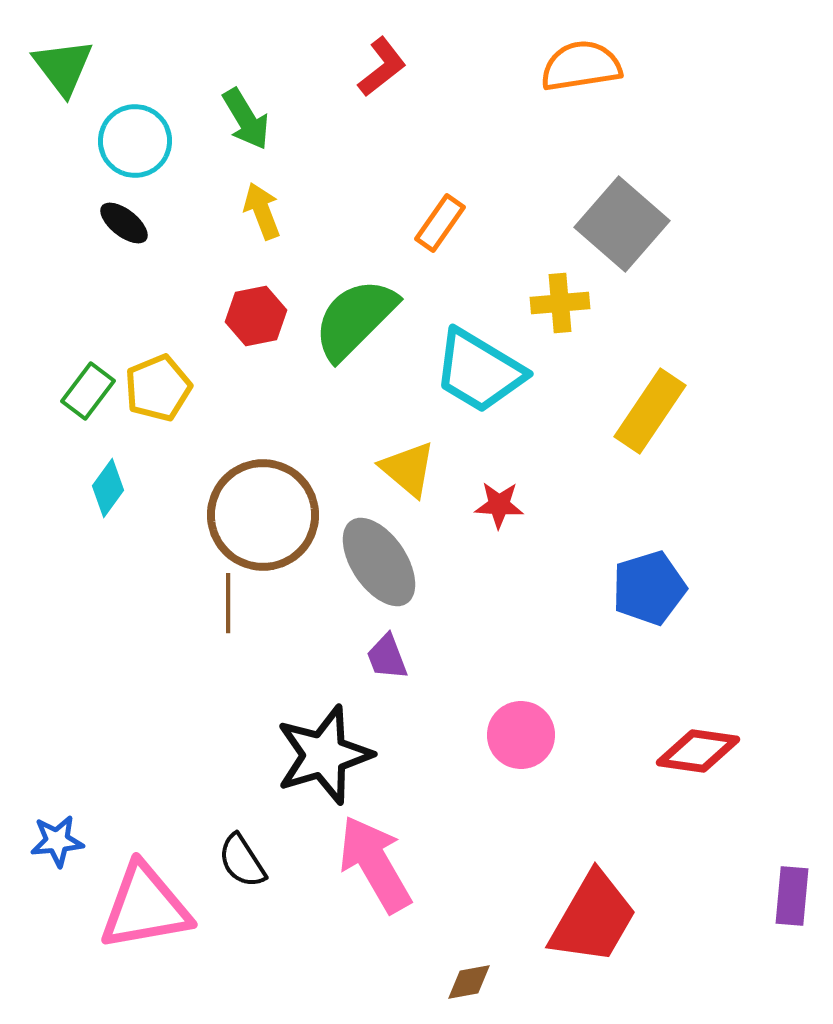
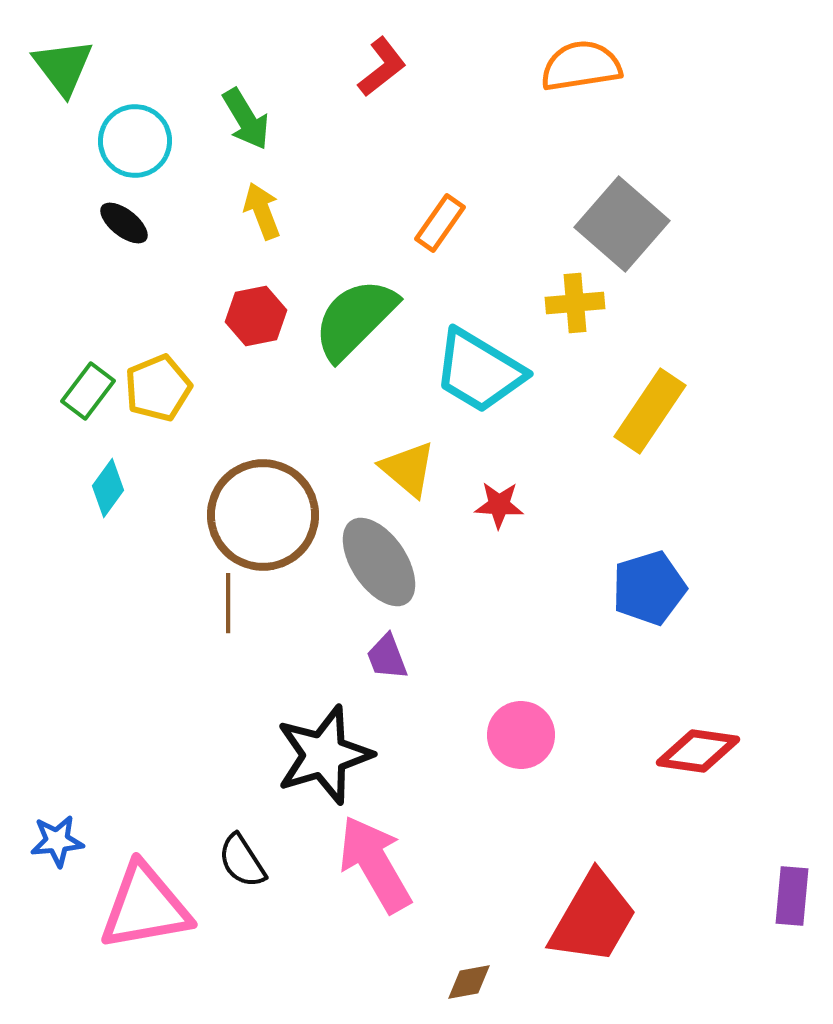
yellow cross: moved 15 px right
